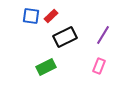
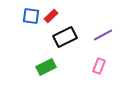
purple line: rotated 30 degrees clockwise
